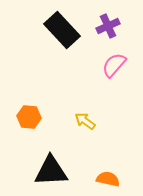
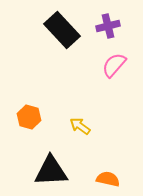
purple cross: rotated 10 degrees clockwise
orange hexagon: rotated 10 degrees clockwise
yellow arrow: moved 5 px left, 5 px down
